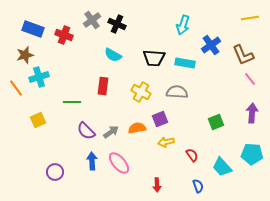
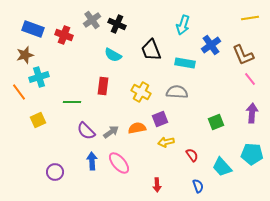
black trapezoid: moved 3 px left, 8 px up; rotated 65 degrees clockwise
orange line: moved 3 px right, 4 px down
